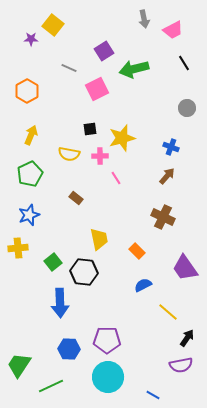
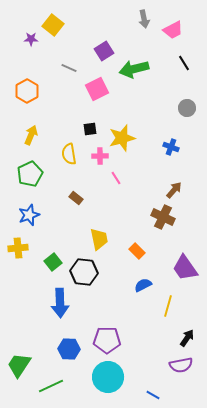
yellow semicircle: rotated 70 degrees clockwise
brown arrow: moved 7 px right, 14 px down
yellow line: moved 6 px up; rotated 65 degrees clockwise
